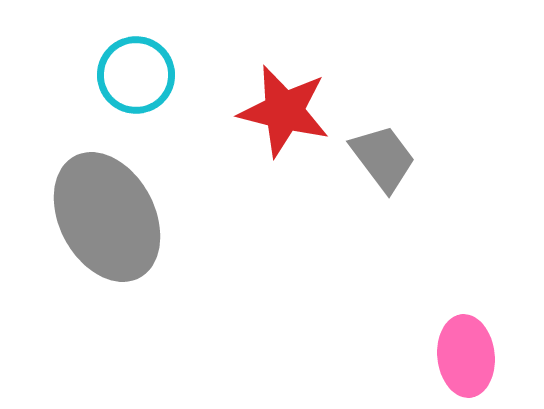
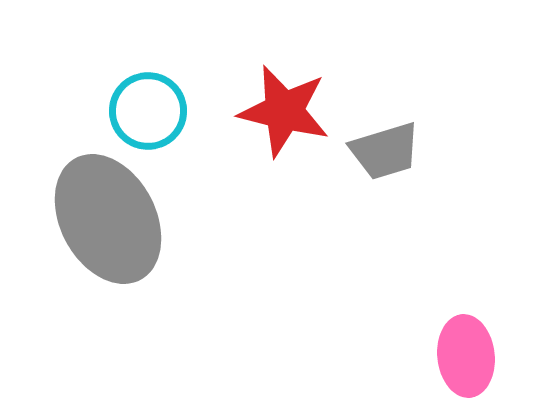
cyan circle: moved 12 px right, 36 px down
gray trapezoid: moved 2 px right, 7 px up; rotated 110 degrees clockwise
gray ellipse: moved 1 px right, 2 px down
